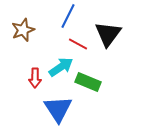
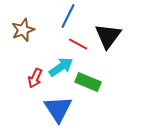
black triangle: moved 2 px down
red arrow: rotated 24 degrees clockwise
